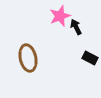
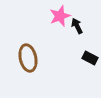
black arrow: moved 1 px right, 1 px up
